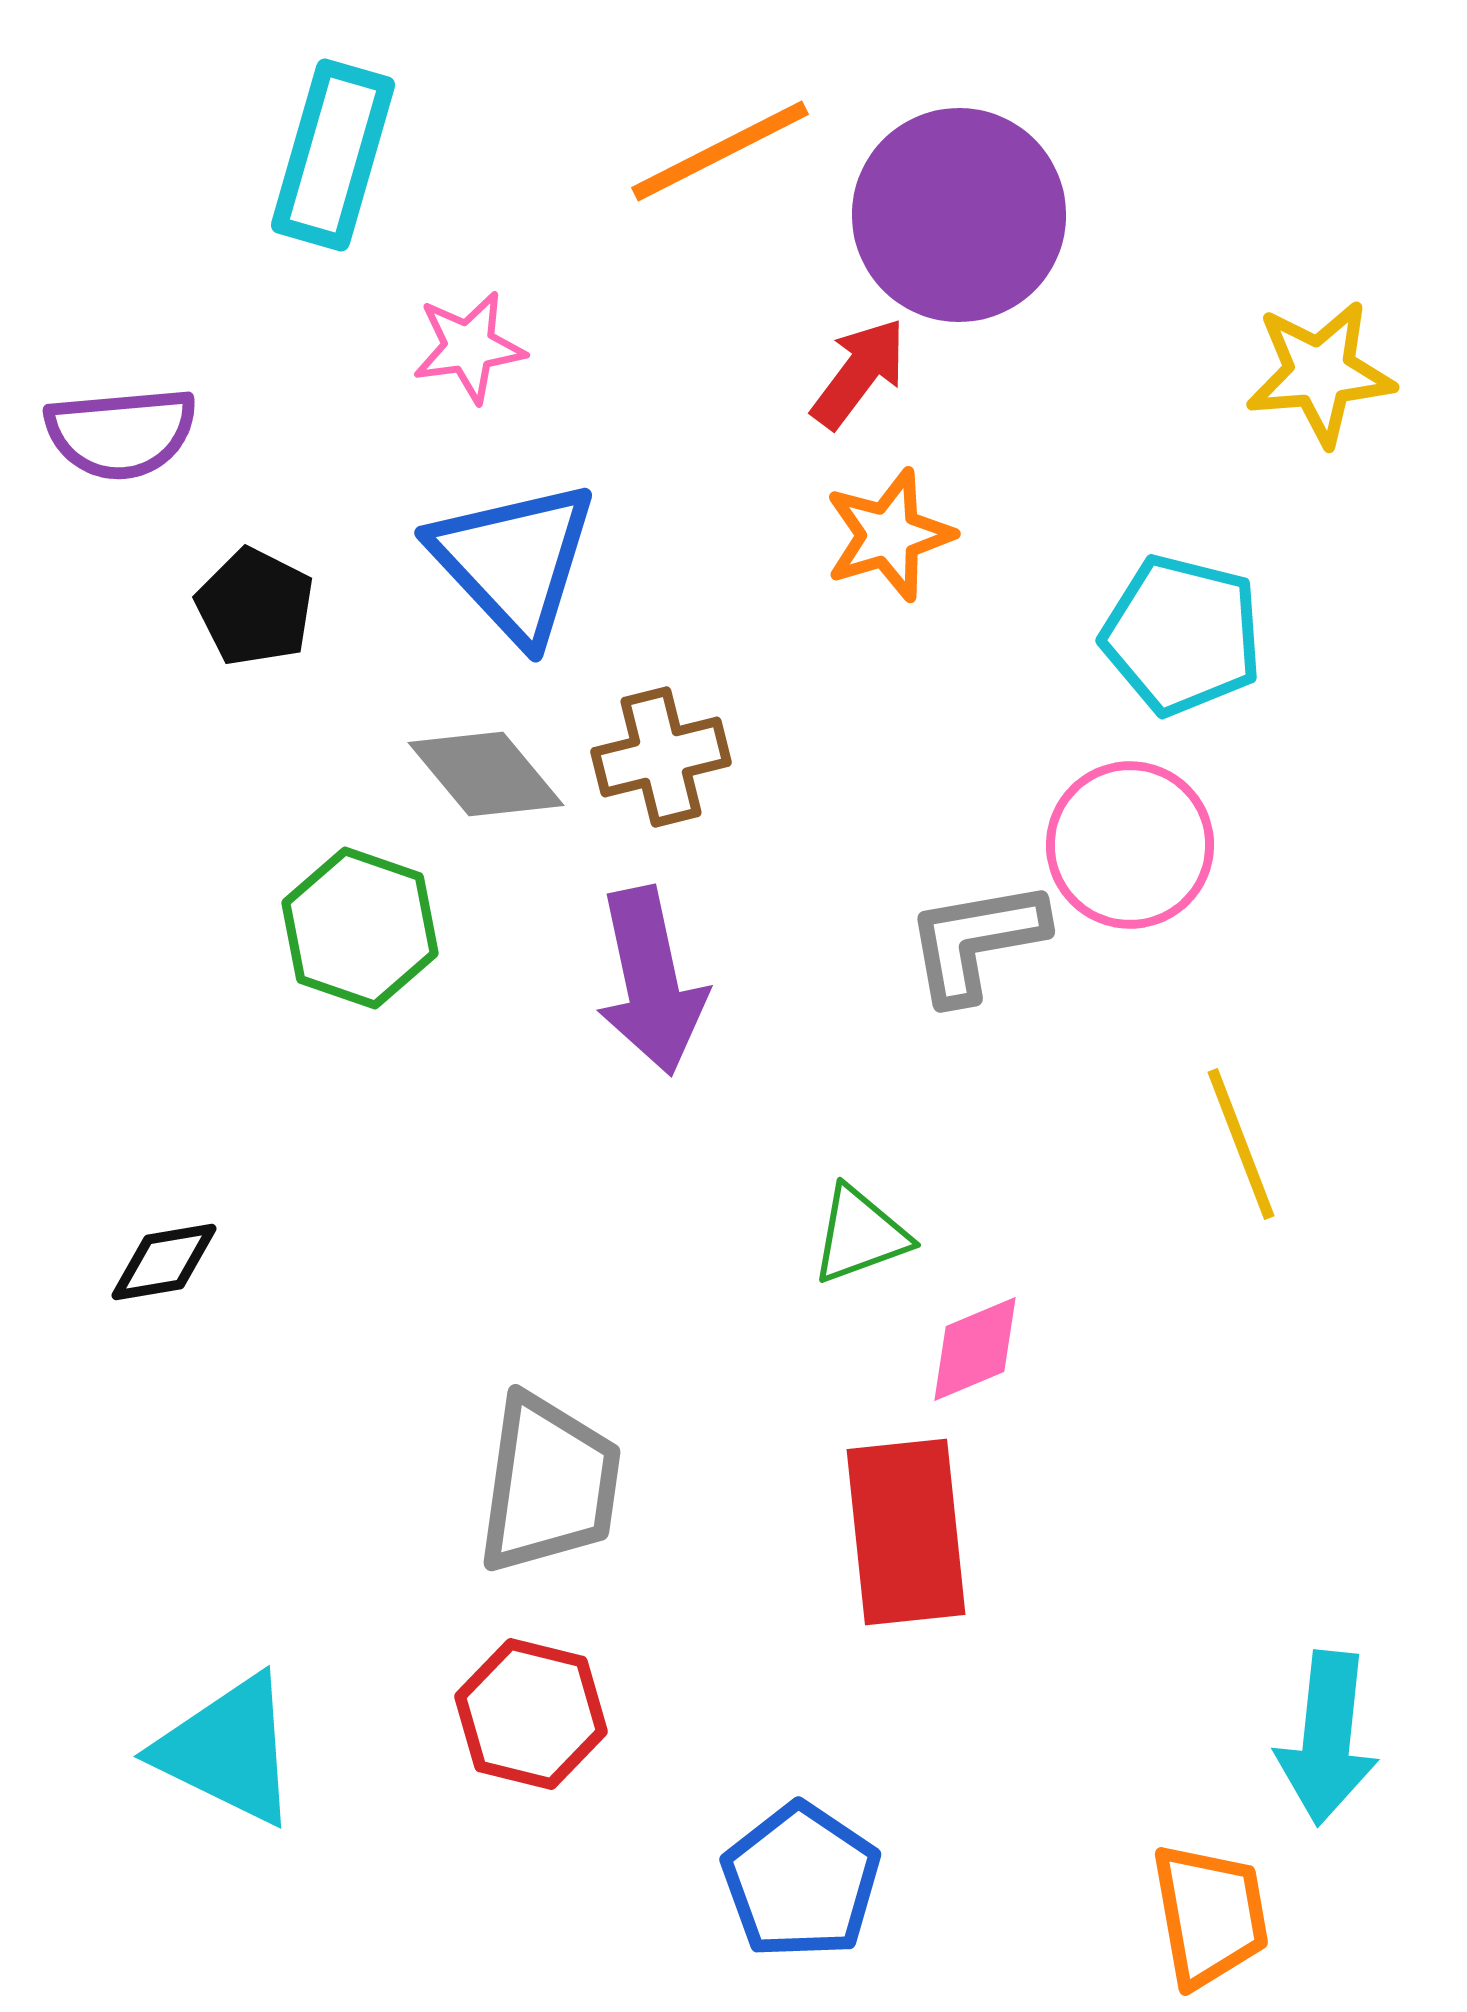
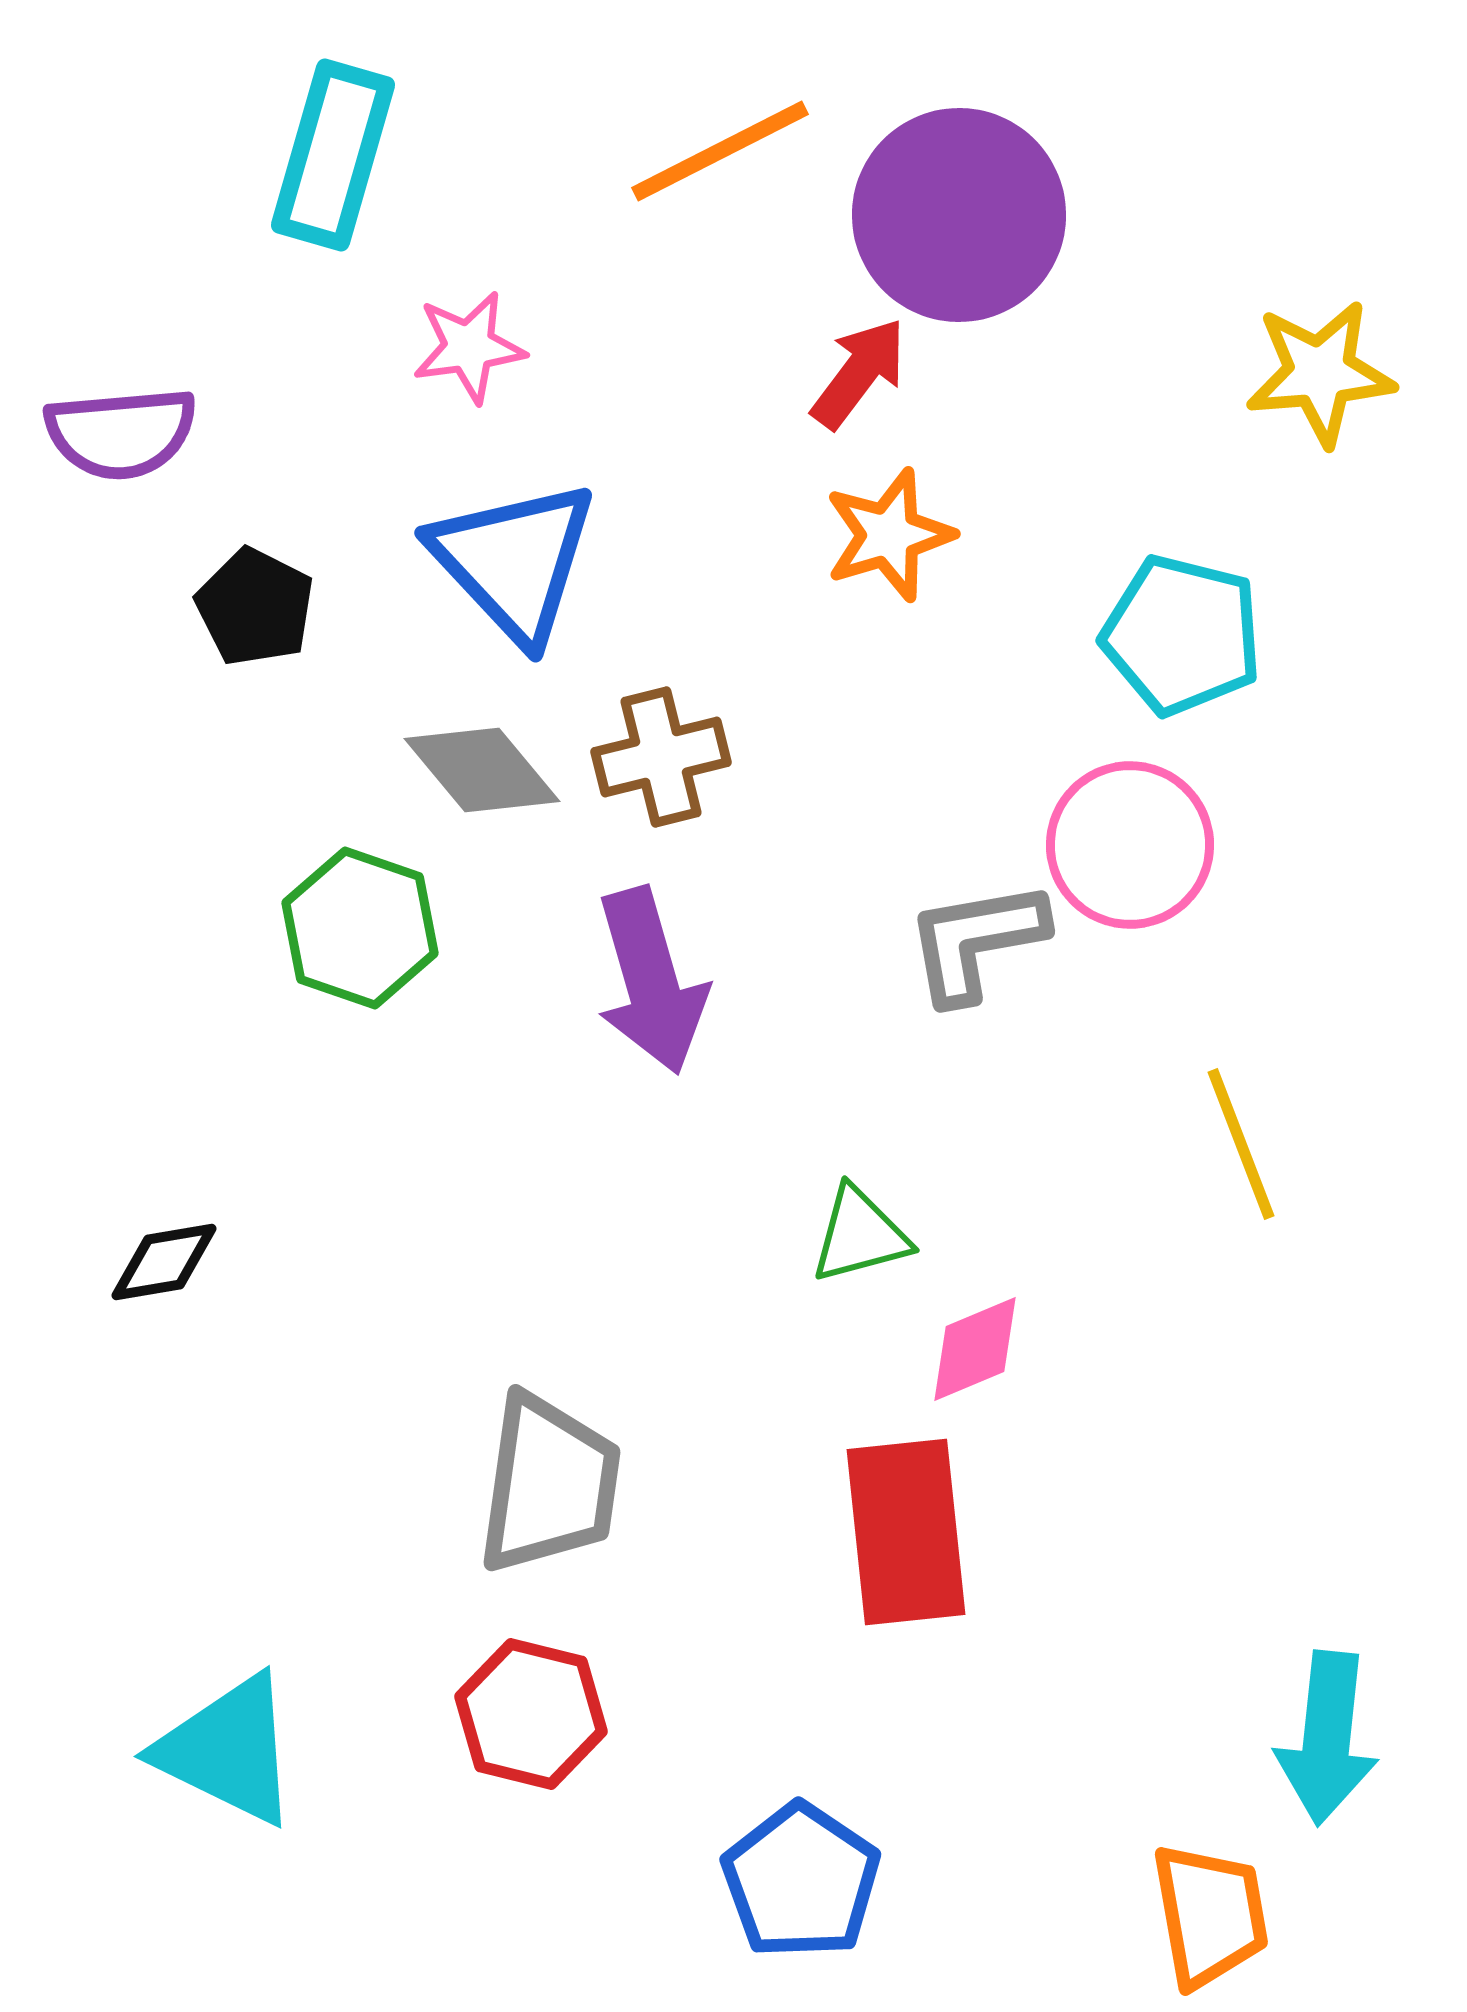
gray diamond: moved 4 px left, 4 px up
purple arrow: rotated 4 degrees counterclockwise
green triangle: rotated 5 degrees clockwise
